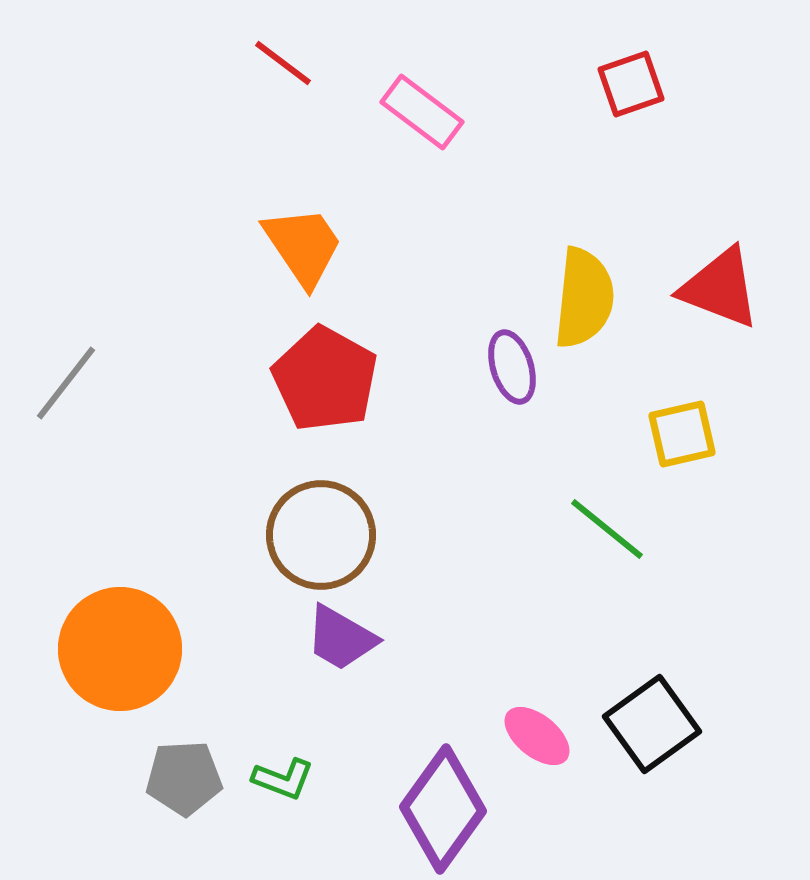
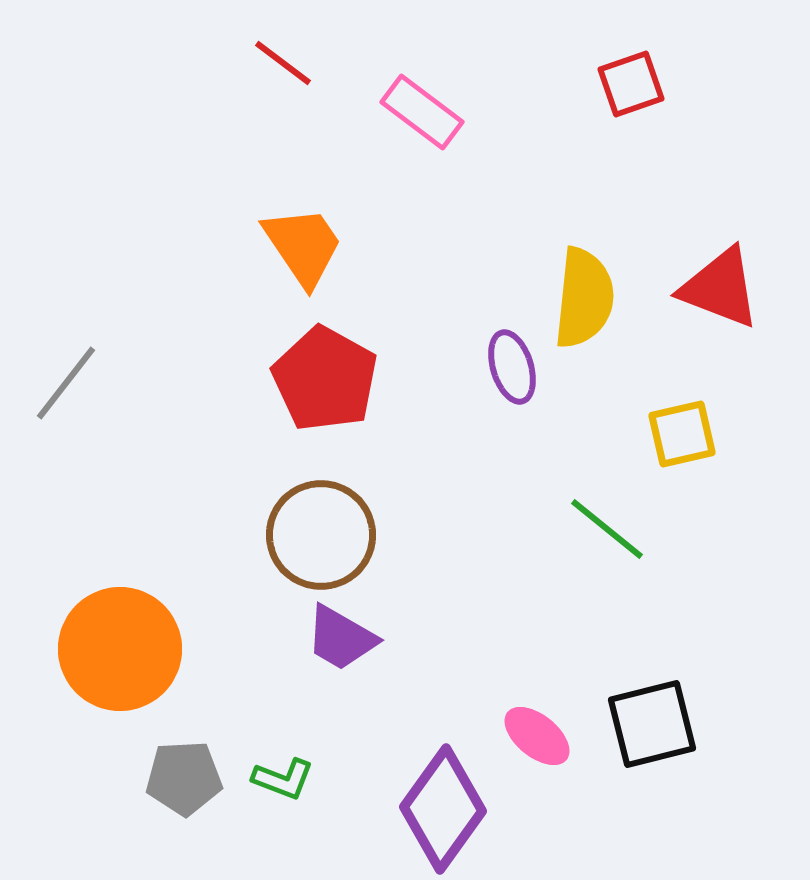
black square: rotated 22 degrees clockwise
